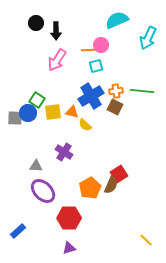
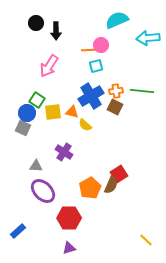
cyan arrow: rotated 60 degrees clockwise
pink arrow: moved 8 px left, 6 px down
blue circle: moved 1 px left
gray square: moved 8 px right, 10 px down; rotated 21 degrees clockwise
